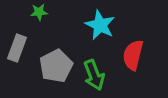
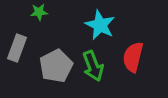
red semicircle: moved 2 px down
green arrow: moved 1 px left, 9 px up
